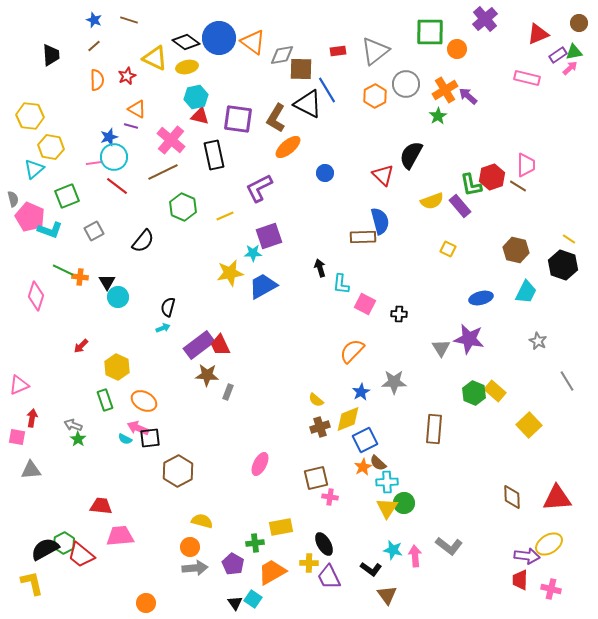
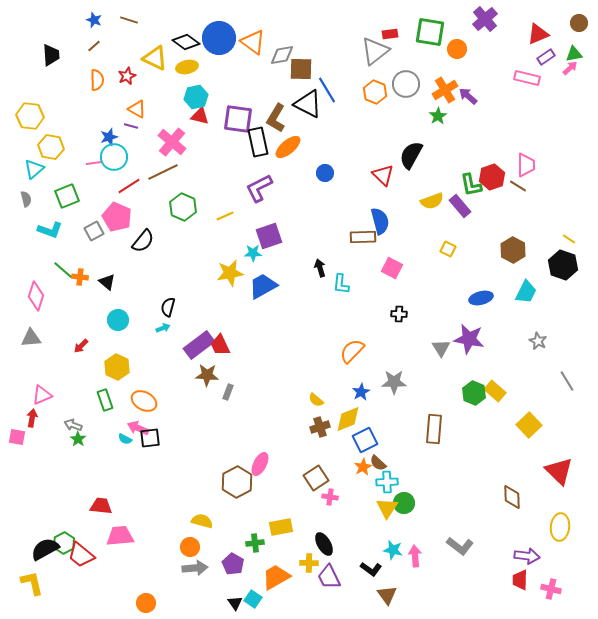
green square at (430, 32): rotated 8 degrees clockwise
red rectangle at (338, 51): moved 52 px right, 17 px up
green triangle at (574, 52): moved 2 px down
purple rectangle at (558, 55): moved 12 px left, 2 px down
orange hexagon at (375, 96): moved 4 px up; rotated 10 degrees counterclockwise
pink cross at (171, 140): moved 1 px right, 2 px down
black rectangle at (214, 155): moved 44 px right, 13 px up
red line at (117, 186): moved 12 px right; rotated 70 degrees counterclockwise
gray semicircle at (13, 199): moved 13 px right
pink pentagon at (30, 217): moved 87 px right
brown hexagon at (516, 250): moved 3 px left; rotated 15 degrees clockwise
green line at (63, 270): rotated 15 degrees clockwise
black triangle at (107, 282): rotated 18 degrees counterclockwise
cyan circle at (118, 297): moved 23 px down
pink square at (365, 304): moved 27 px right, 36 px up
pink triangle at (19, 385): moved 23 px right, 10 px down
gray triangle at (31, 470): moved 132 px up
brown hexagon at (178, 471): moved 59 px right, 11 px down
brown square at (316, 478): rotated 20 degrees counterclockwise
red triangle at (557, 498): moved 2 px right, 27 px up; rotated 48 degrees clockwise
yellow ellipse at (549, 544): moved 11 px right, 17 px up; rotated 52 degrees counterclockwise
gray L-shape at (449, 546): moved 11 px right
orange trapezoid at (272, 572): moved 4 px right, 5 px down
